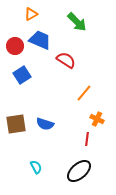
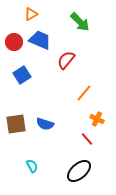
green arrow: moved 3 px right
red circle: moved 1 px left, 4 px up
red semicircle: rotated 84 degrees counterclockwise
red line: rotated 48 degrees counterclockwise
cyan semicircle: moved 4 px left, 1 px up
